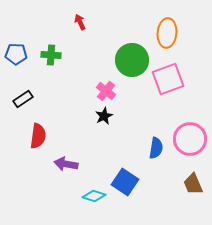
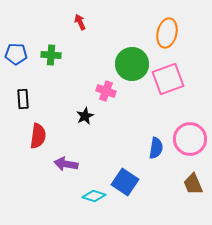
orange ellipse: rotated 8 degrees clockwise
green circle: moved 4 px down
pink cross: rotated 18 degrees counterclockwise
black rectangle: rotated 60 degrees counterclockwise
black star: moved 19 px left
